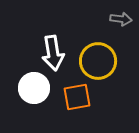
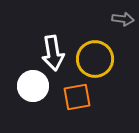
gray arrow: moved 2 px right
yellow circle: moved 3 px left, 2 px up
white circle: moved 1 px left, 2 px up
